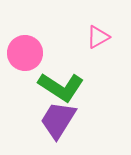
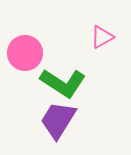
pink triangle: moved 4 px right
green L-shape: moved 2 px right, 4 px up
